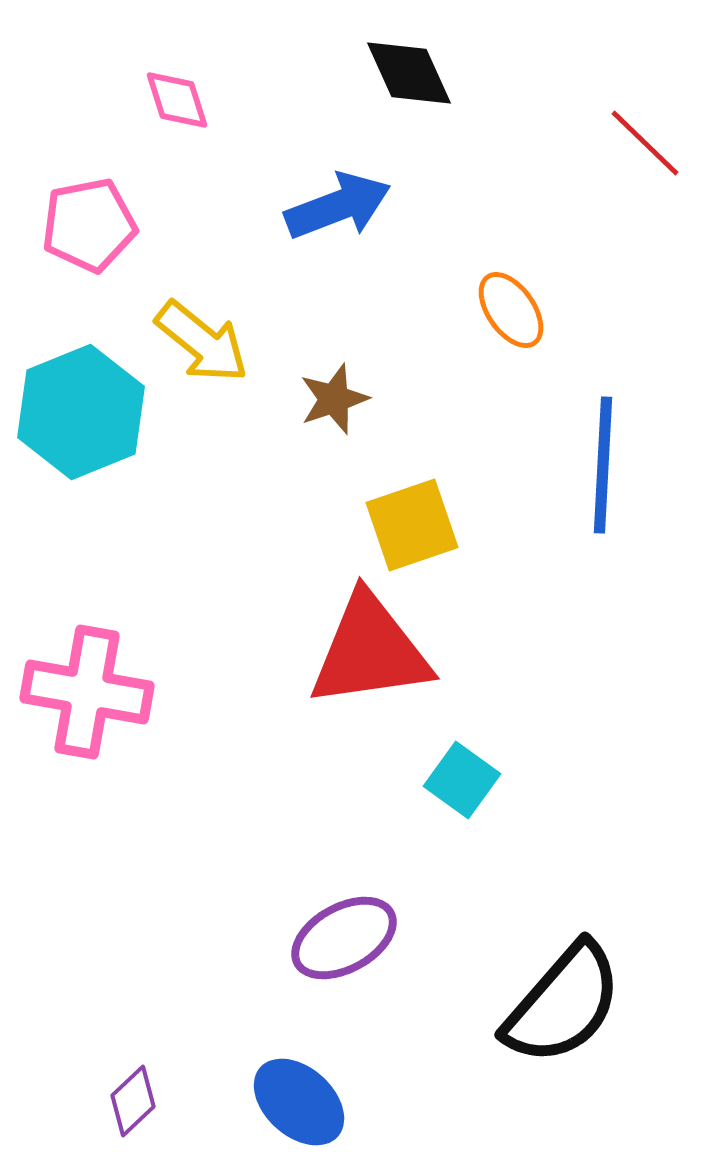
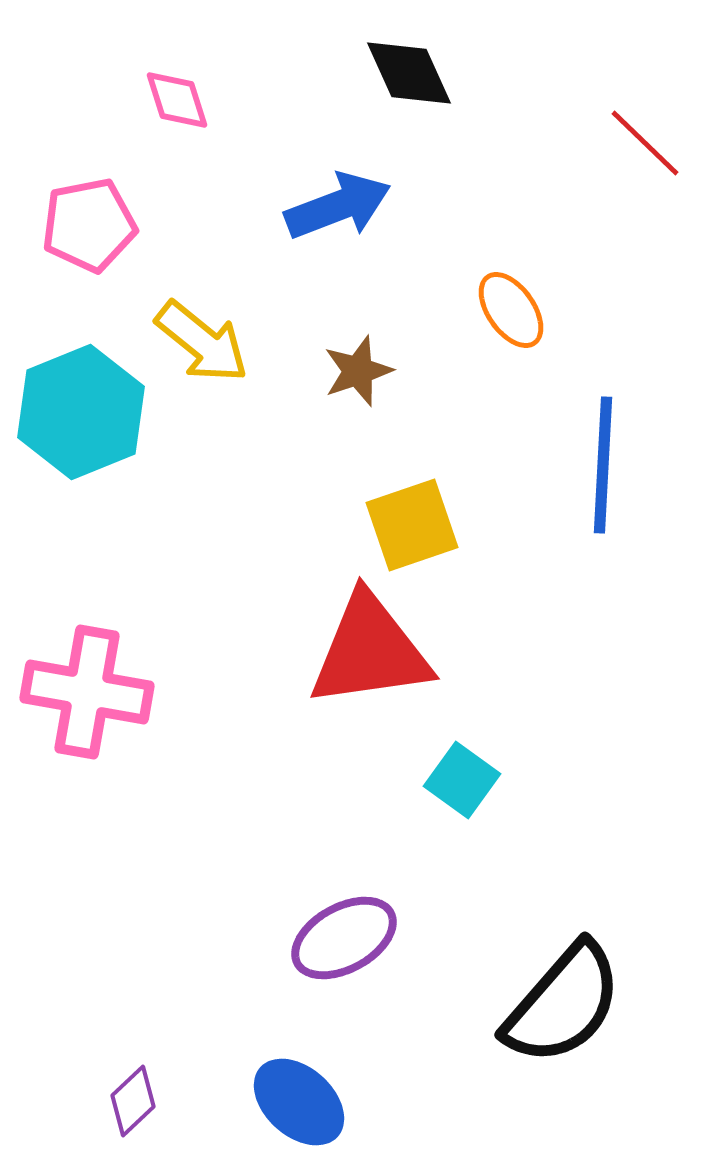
brown star: moved 24 px right, 28 px up
